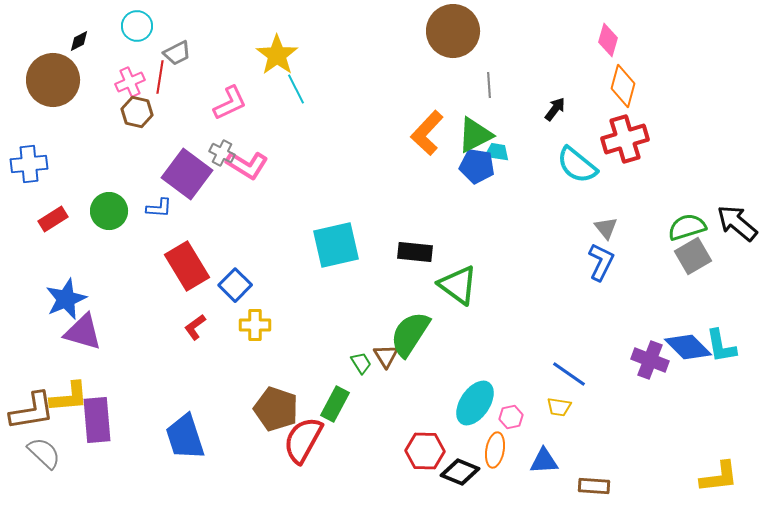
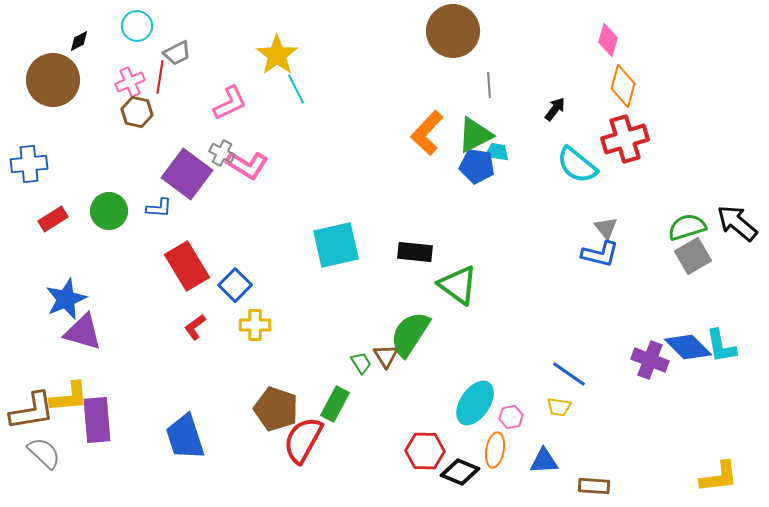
blue L-shape at (601, 262): moved 1 px left, 8 px up; rotated 78 degrees clockwise
